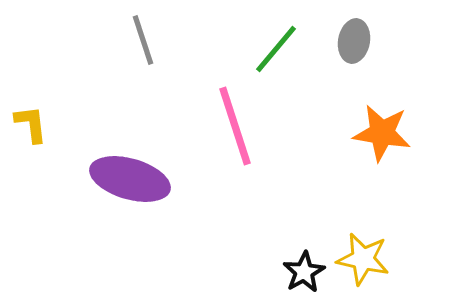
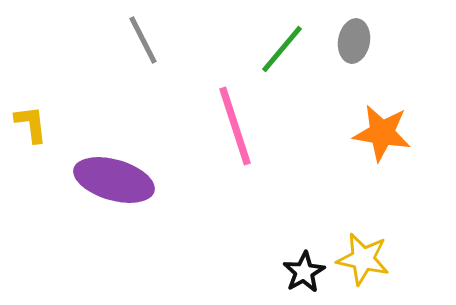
gray line: rotated 9 degrees counterclockwise
green line: moved 6 px right
purple ellipse: moved 16 px left, 1 px down
